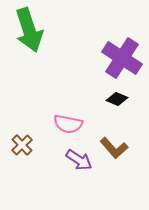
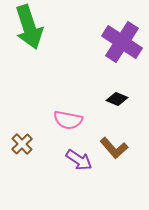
green arrow: moved 3 px up
purple cross: moved 16 px up
pink semicircle: moved 4 px up
brown cross: moved 1 px up
